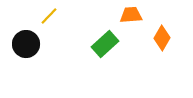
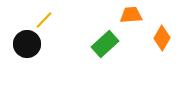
yellow line: moved 5 px left, 4 px down
black circle: moved 1 px right
